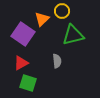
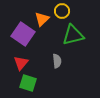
red triangle: rotated 21 degrees counterclockwise
